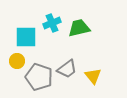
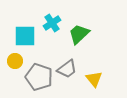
cyan cross: rotated 12 degrees counterclockwise
green trapezoid: moved 6 px down; rotated 30 degrees counterclockwise
cyan square: moved 1 px left, 1 px up
yellow circle: moved 2 px left
yellow triangle: moved 1 px right, 3 px down
